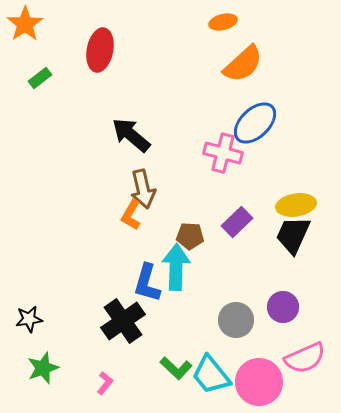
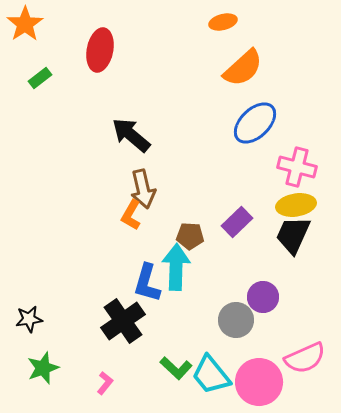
orange semicircle: moved 4 px down
pink cross: moved 74 px right, 14 px down
purple circle: moved 20 px left, 10 px up
